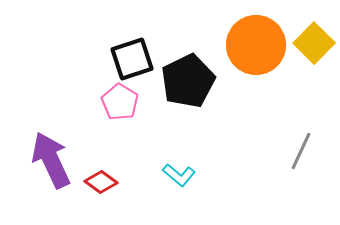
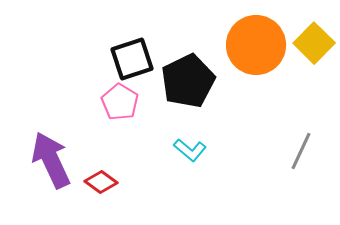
cyan L-shape: moved 11 px right, 25 px up
